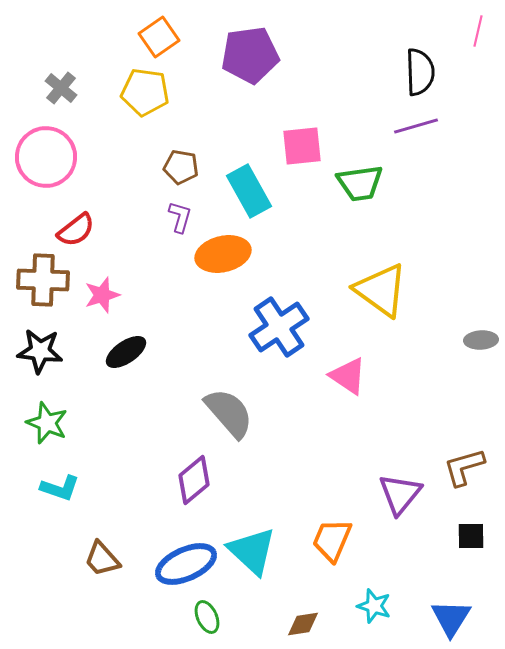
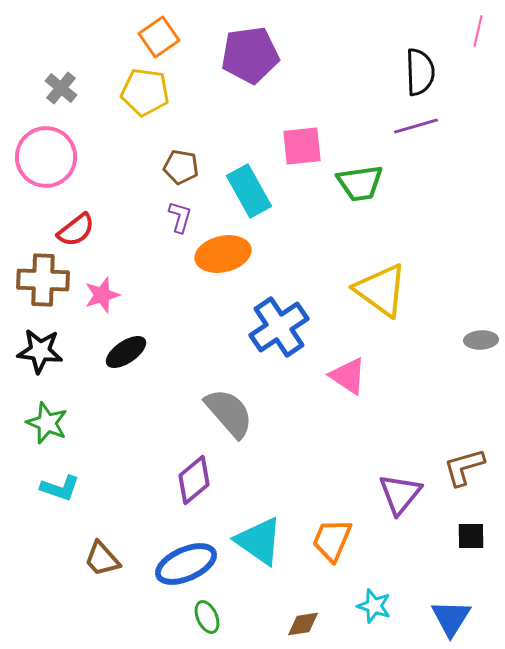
cyan triangle: moved 7 px right, 10 px up; rotated 8 degrees counterclockwise
